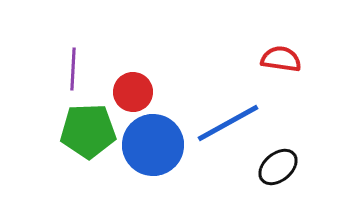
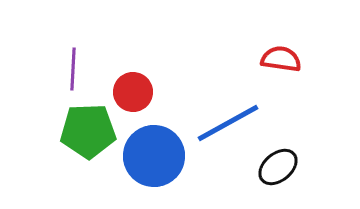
blue circle: moved 1 px right, 11 px down
